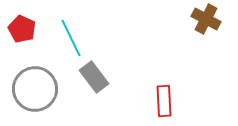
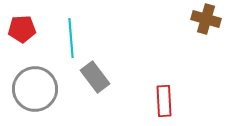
brown cross: rotated 12 degrees counterclockwise
red pentagon: rotated 28 degrees counterclockwise
cyan line: rotated 21 degrees clockwise
gray rectangle: moved 1 px right
